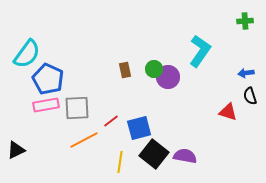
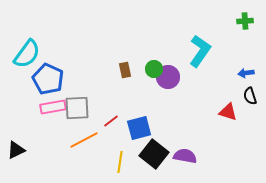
pink rectangle: moved 7 px right, 2 px down
